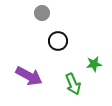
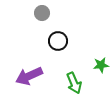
green star: moved 7 px right, 1 px down
purple arrow: rotated 128 degrees clockwise
green arrow: moved 1 px right, 1 px up
